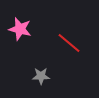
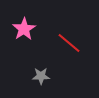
pink star: moved 4 px right; rotated 25 degrees clockwise
